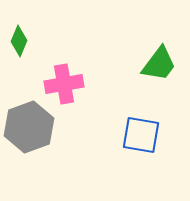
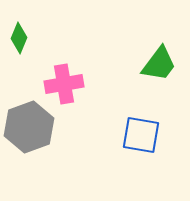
green diamond: moved 3 px up
